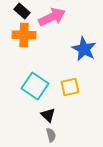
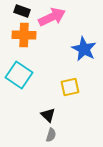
black rectangle: rotated 21 degrees counterclockwise
cyan square: moved 16 px left, 11 px up
gray semicircle: rotated 32 degrees clockwise
